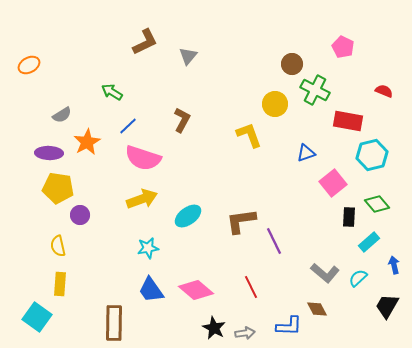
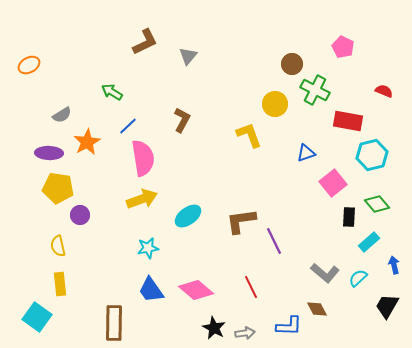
pink semicircle at (143, 158): rotated 117 degrees counterclockwise
yellow rectangle at (60, 284): rotated 10 degrees counterclockwise
